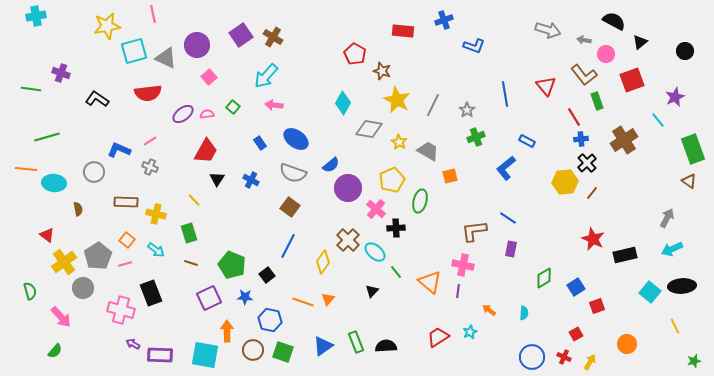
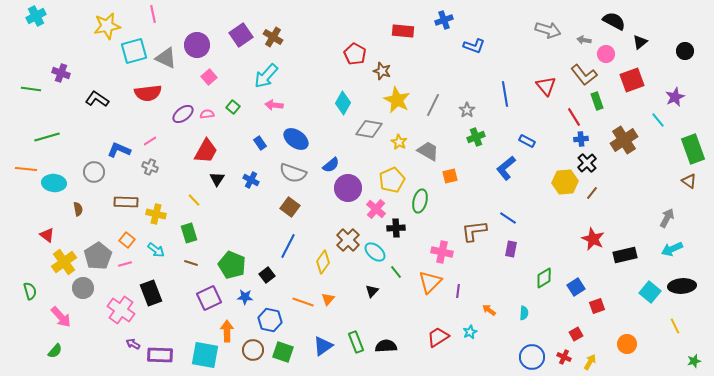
cyan cross at (36, 16): rotated 18 degrees counterclockwise
pink cross at (463, 265): moved 21 px left, 13 px up
orange triangle at (430, 282): rotated 35 degrees clockwise
pink cross at (121, 310): rotated 20 degrees clockwise
